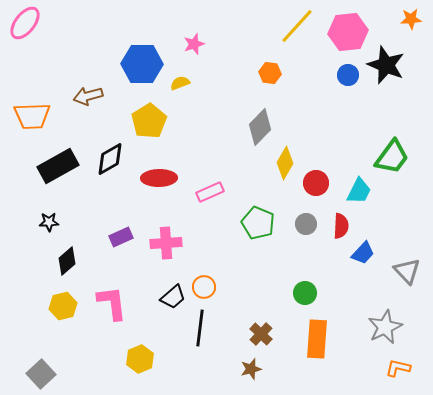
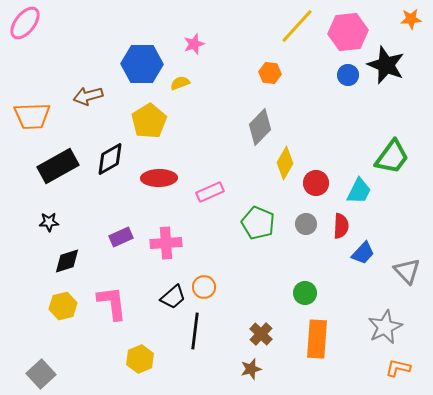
black diamond at (67, 261): rotated 24 degrees clockwise
black line at (200, 328): moved 5 px left, 3 px down
